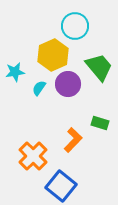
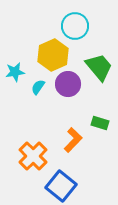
cyan semicircle: moved 1 px left, 1 px up
